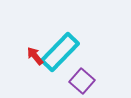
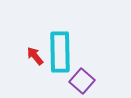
cyan rectangle: rotated 45 degrees counterclockwise
